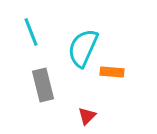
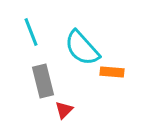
cyan semicircle: moved 1 px left; rotated 66 degrees counterclockwise
gray rectangle: moved 4 px up
red triangle: moved 23 px left, 6 px up
